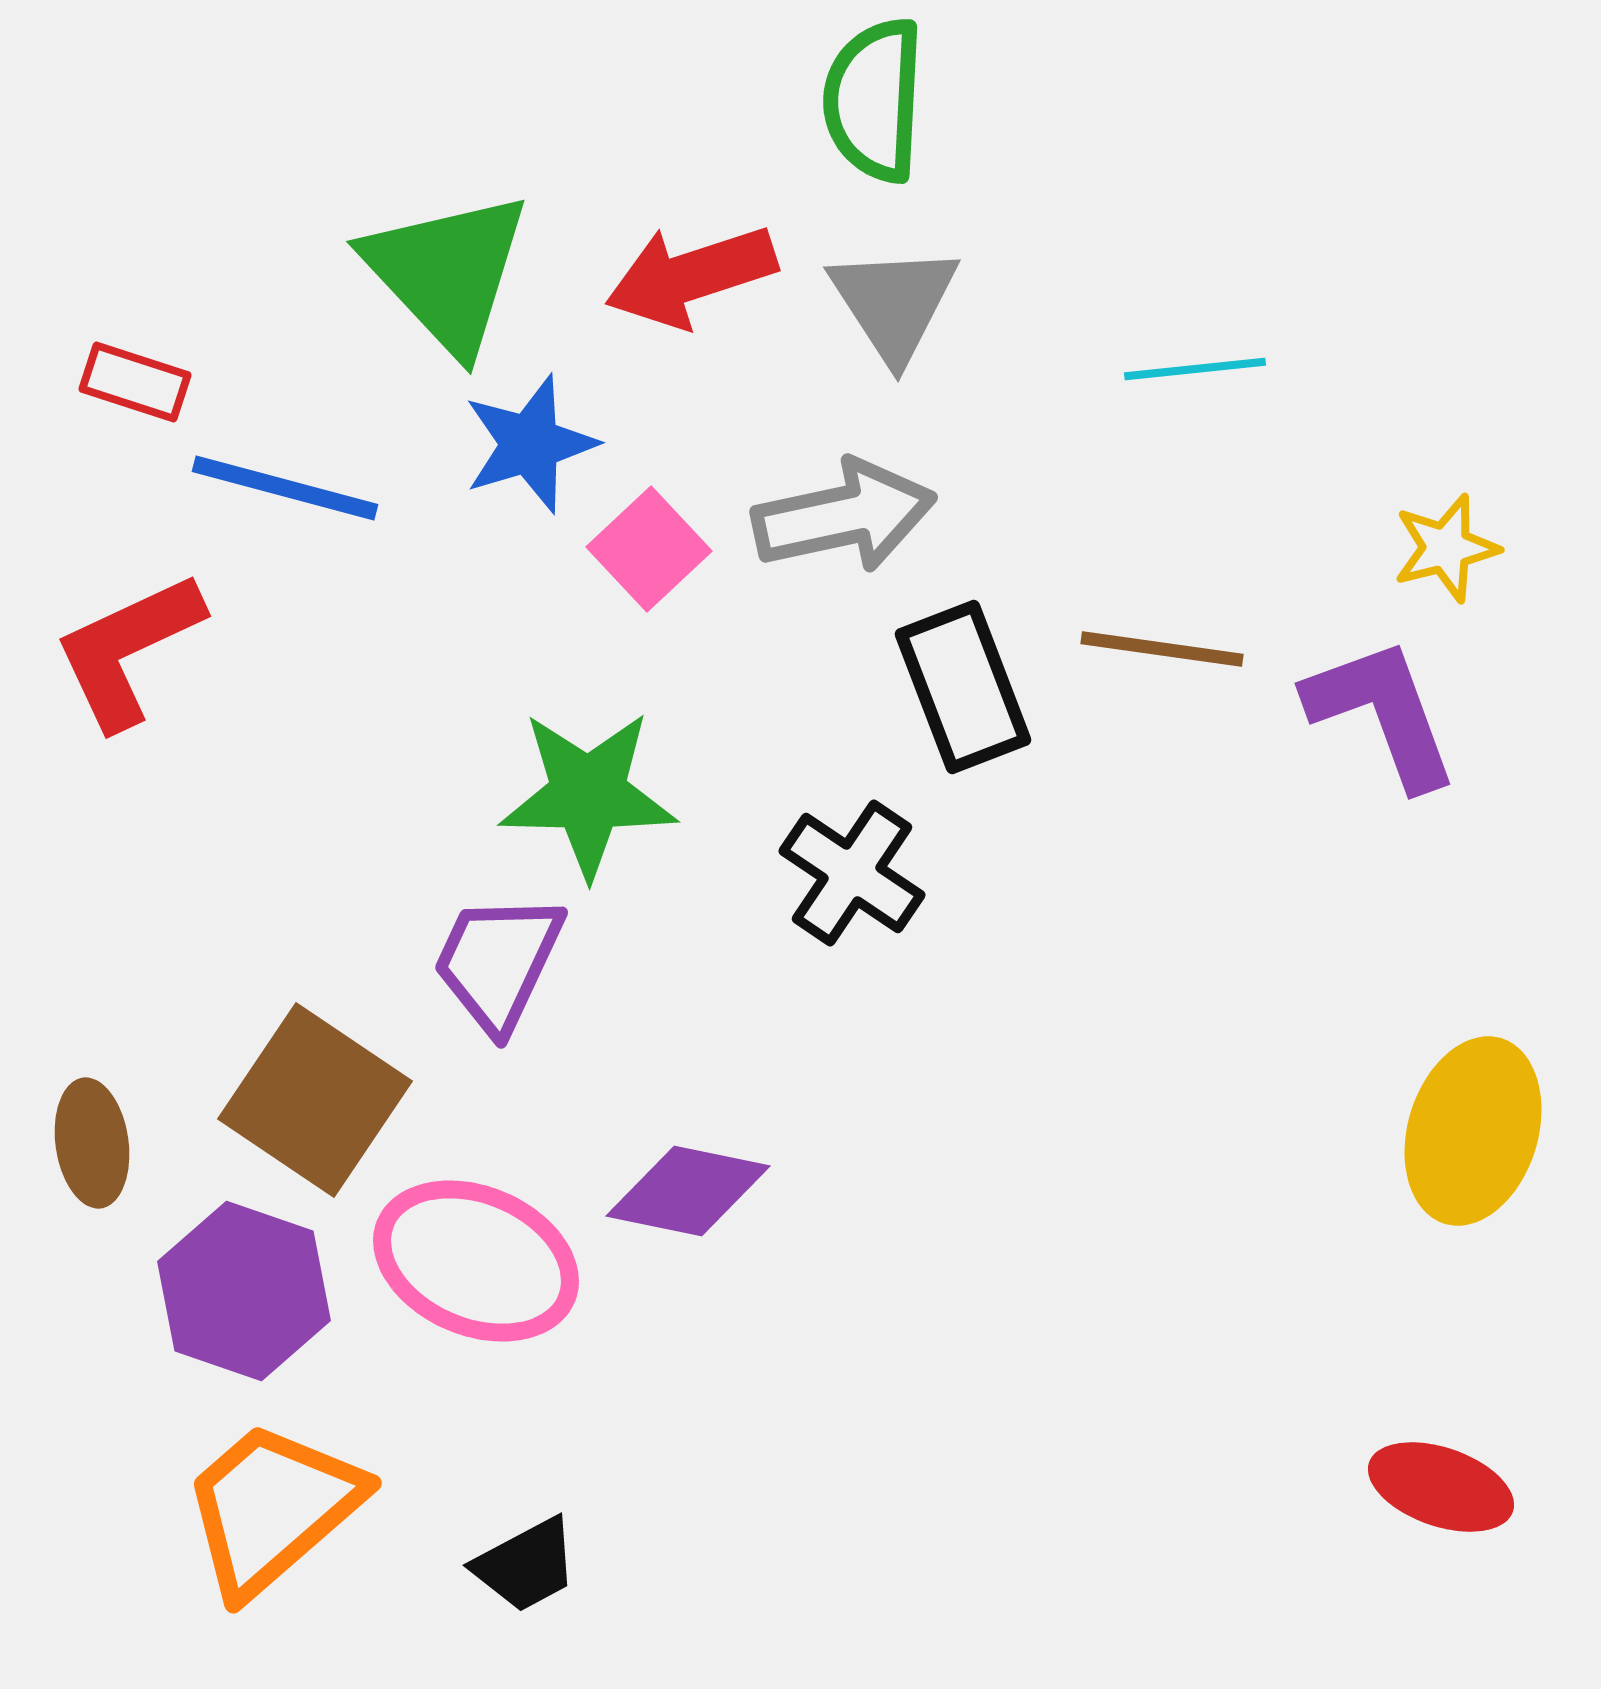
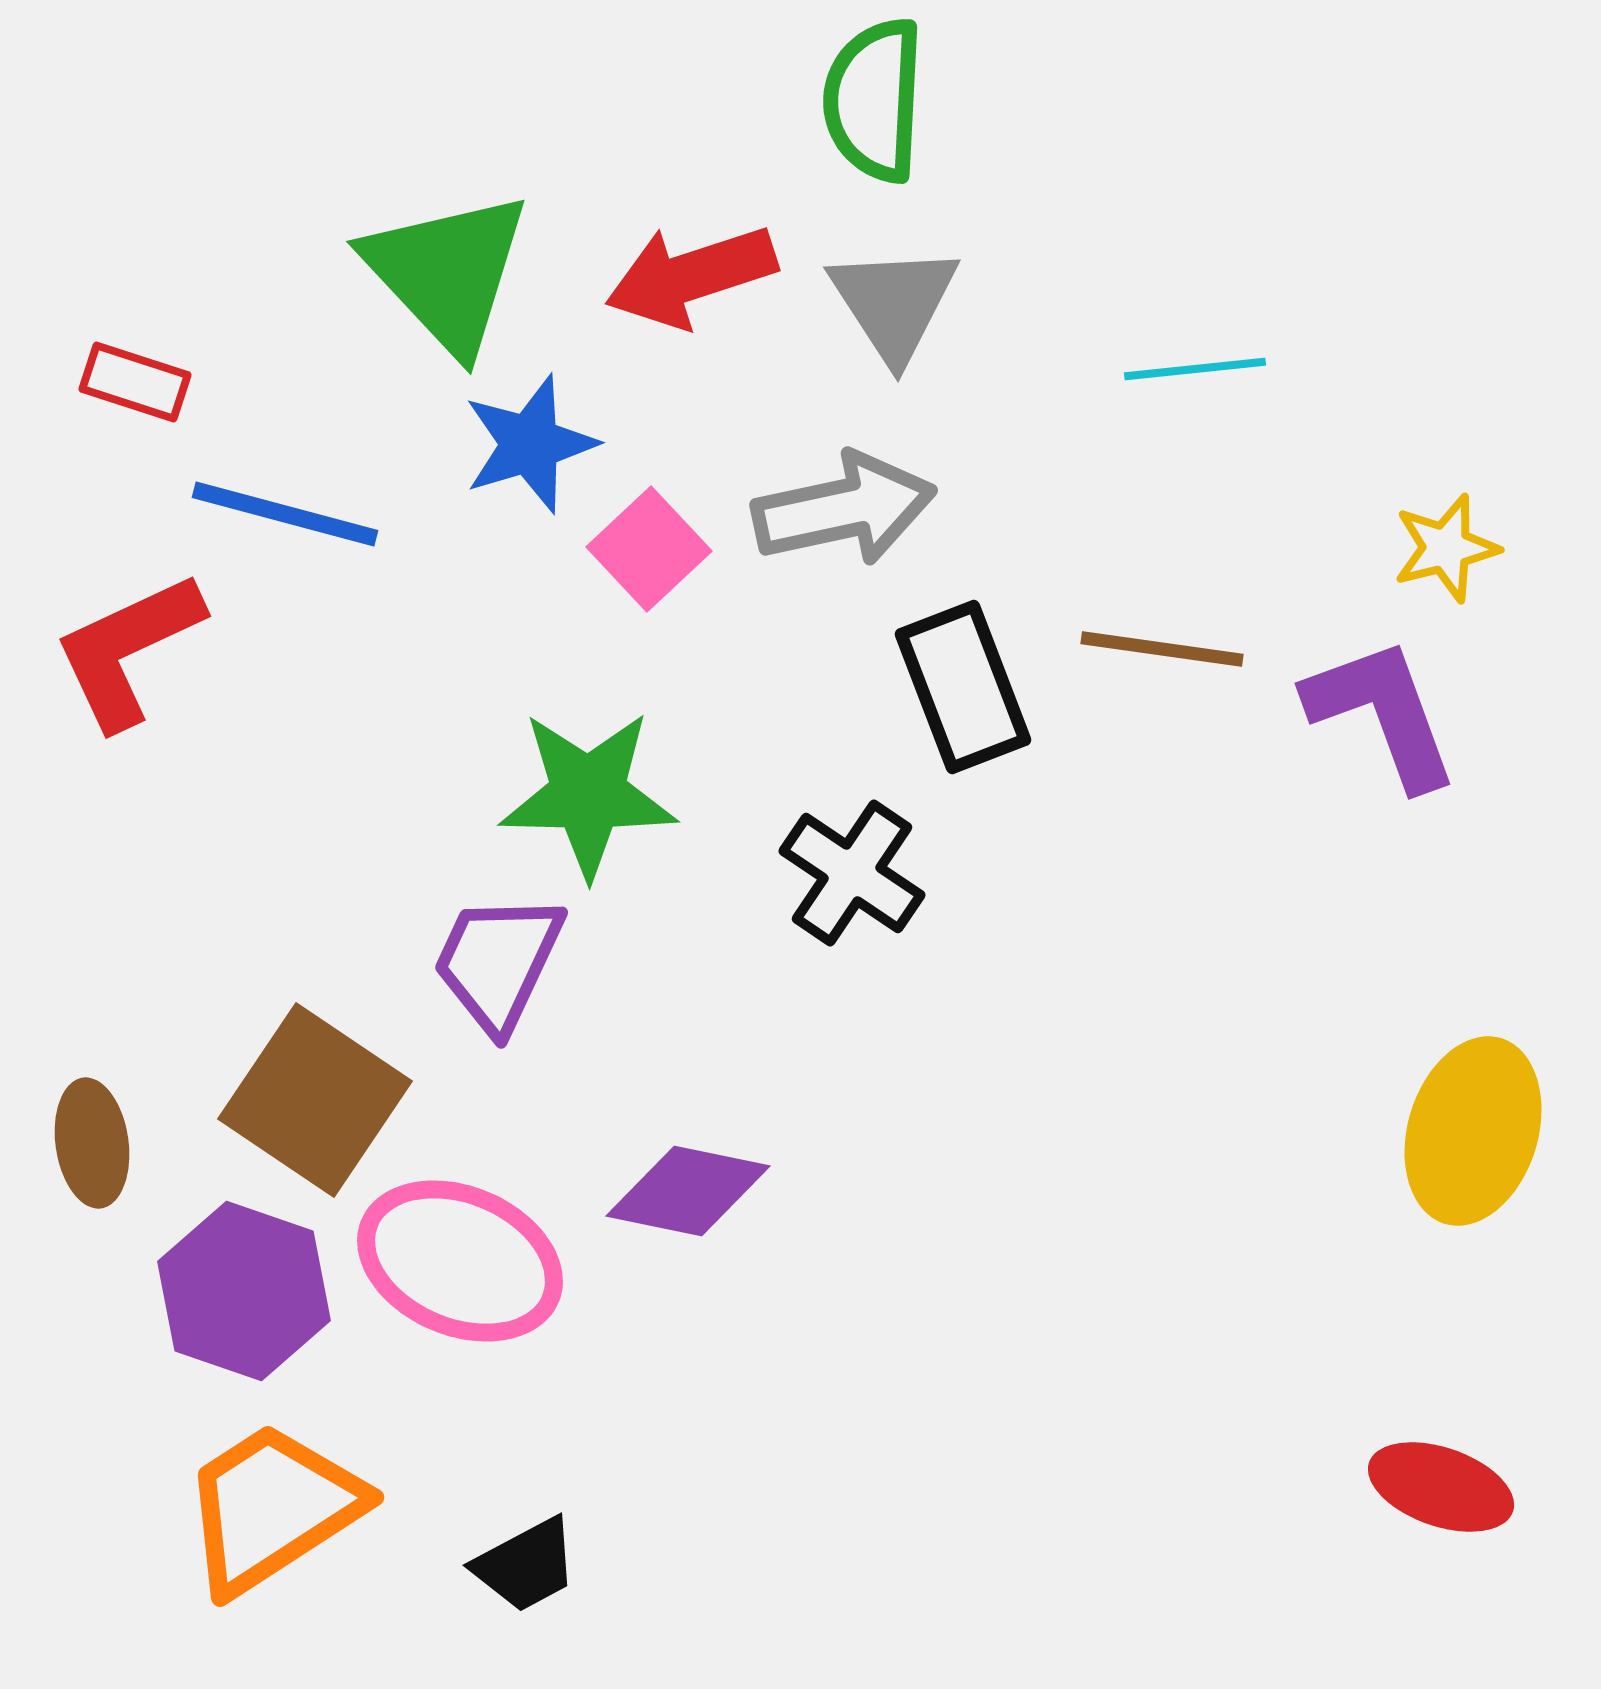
blue line: moved 26 px down
gray arrow: moved 7 px up
pink ellipse: moved 16 px left
orange trapezoid: rotated 8 degrees clockwise
